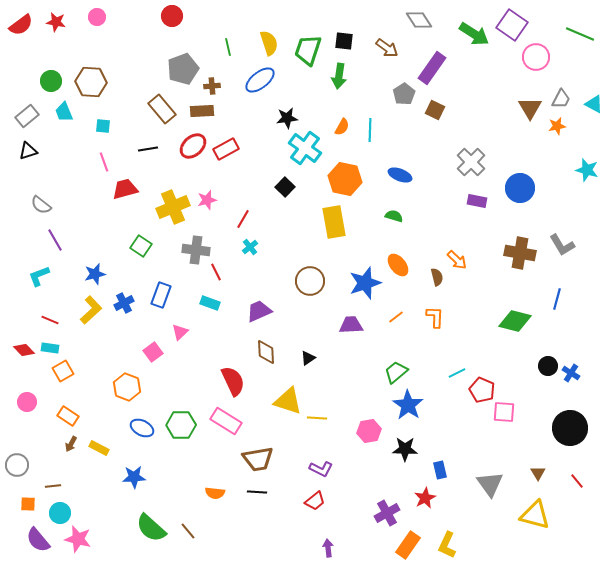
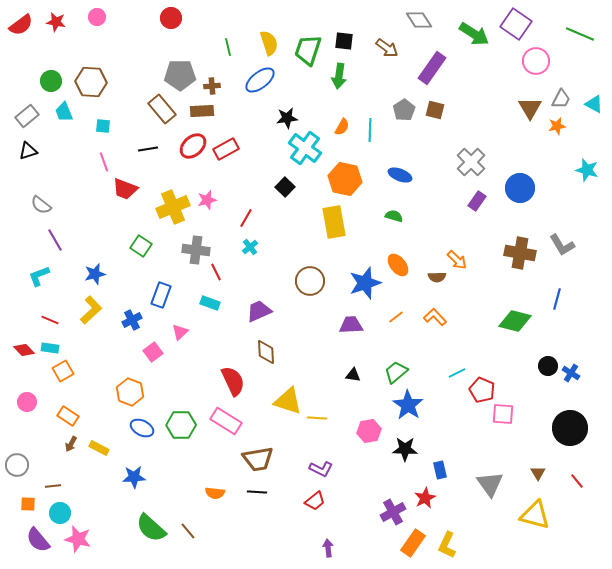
red circle at (172, 16): moved 1 px left, 2 px down
purple square at (512, 25): moved 4 px right, 1 px up
pink circle at (536, 57): moved 4 px down
gray pentagon at (183, 69): moved 3 px left, 6 px down; rotated 20 degrees clockwise
gray pentagon at (404, 94): moved 16 px down
brown square at (435, 110): rotated 12 degrees counterclockwise
red trapezoid at (125, 189): rotated 144 degrees counterclockwise
purple rectangle at (477, 201): rotated 66 degrees counterclockwise
red line at (243, 219): moved 3 px right, 1 px up
brown semicircle at (437, 277): rotated 102 degrees clockwise
blue cross at (124, 303): moved 8 px right, 17 px down
orange L-shape at (435, 317): rotated 45 degrees counterclockwise
black triangle at (308, 358): moved 45 px right, 17 px down; rotated 42 degrees clockwise
orange hexagon at (127, 387): moved 3 px right, 5 px down
pink square at (504, 412): moved 1 px left, 2 px down
purple cross at (387, 513): moved 6 px right, 1 px up
orange rectangle at (408, 545): moved 5 px right, 2 px up
